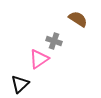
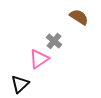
brown semicircle: moved 1 px right, 2 px up
gray cross: rotated 21 degrees clockwise
